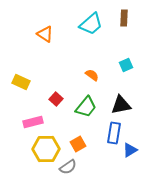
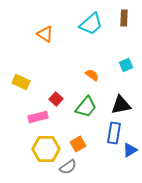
pink rectangle: moved 5 px right, 5 px up
